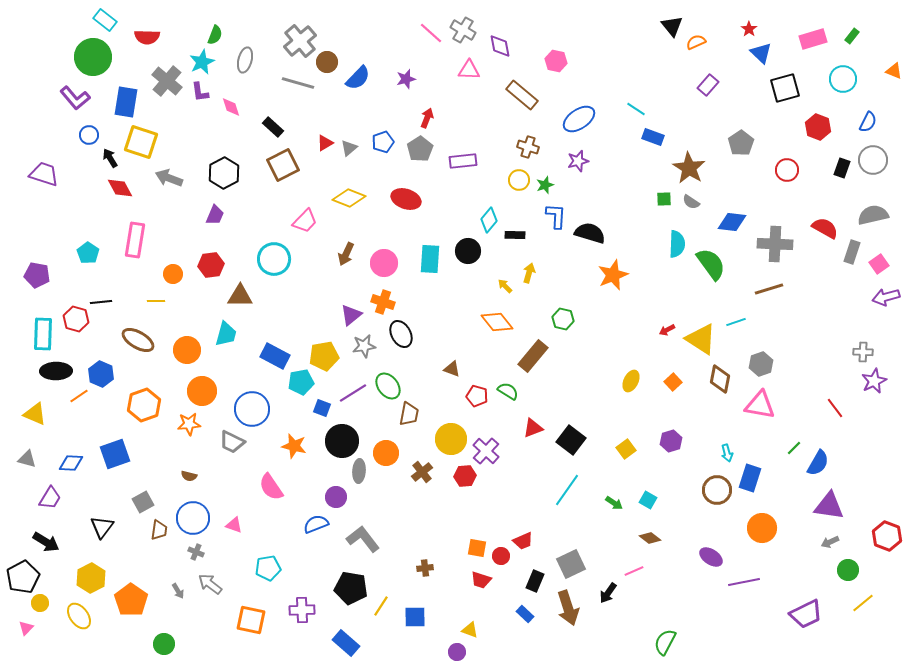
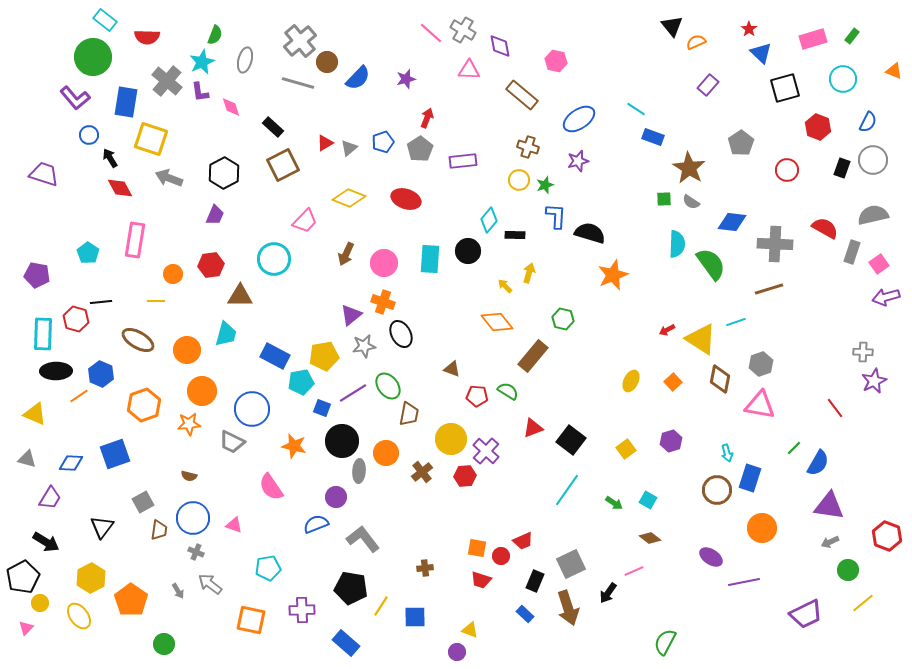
yellow square at (141, 142): moved 10 px right, 3 px up
red pentagon at (477, 396): rotated 10 degrees counterclockwise
